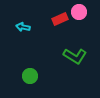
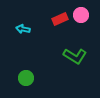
pink circle: moved 2 px right, 3 px down
cyan arrow: moved 2 px down
green circle: moved 4 px left, 2 px down
